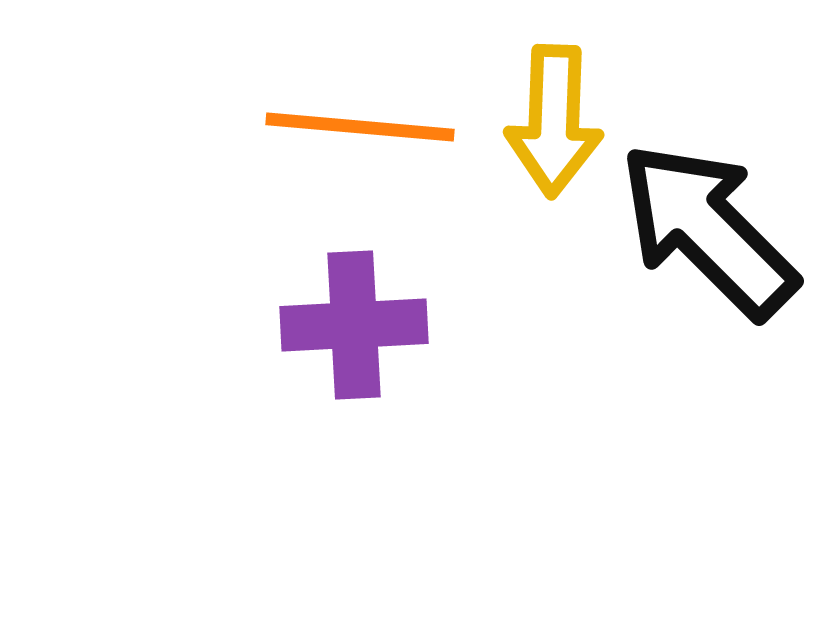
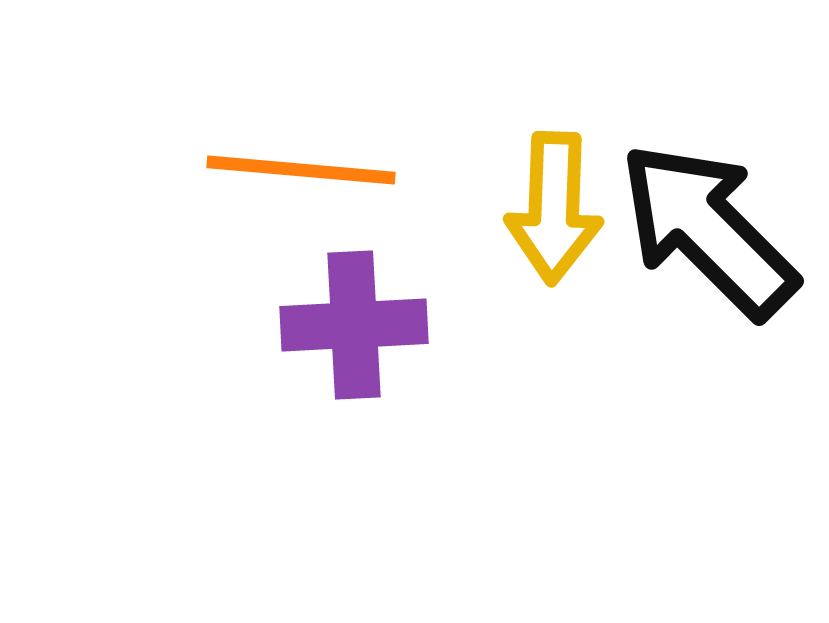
yellow arrow: moved 87 px down
orange line: moved 59 px left, 43 px down
